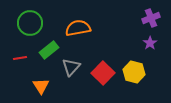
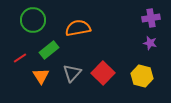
purple cross: rotated 12 degrees clockwise
green circle: moved 3 px right, 3 px up
purple star: rotated 24 degrees counterclockwise
red line: rotated 24 degrees counterclockwise
gray triangle: moved 1 px right, 6 px down
yellow hexagon: moved 8 px right, 4 px down
orange triangle: moved 10 px up
